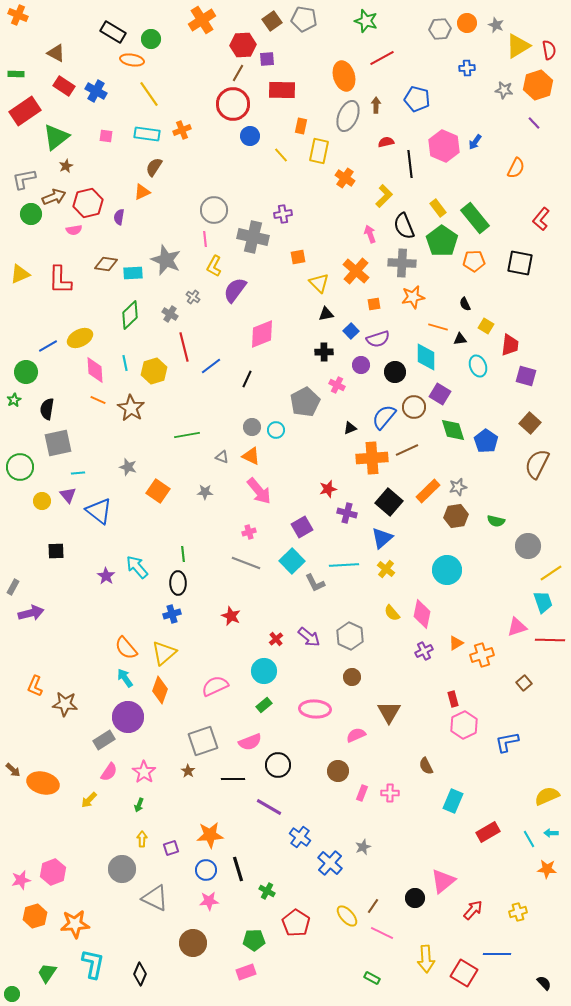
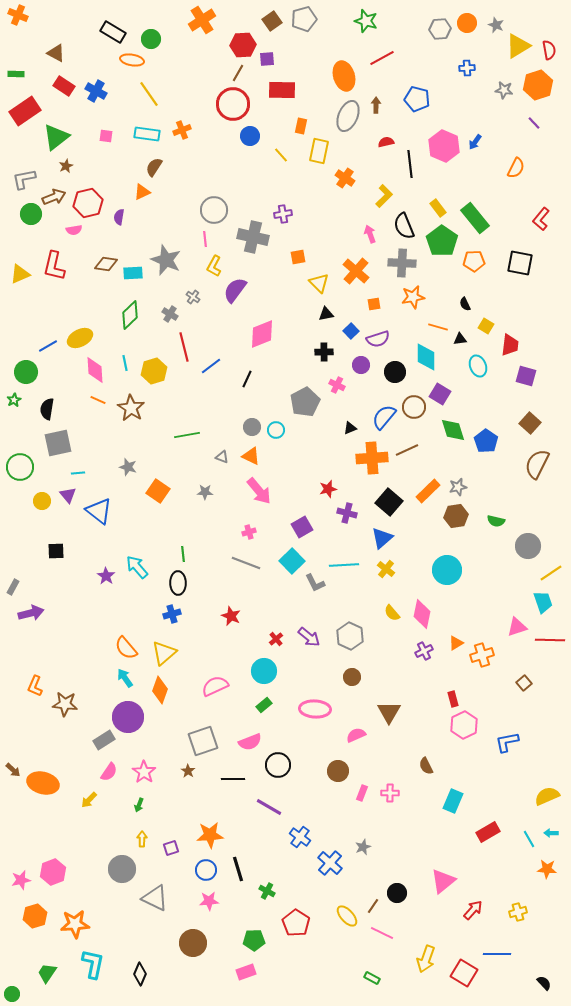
gray pentagon at (304, 19): rotated 25 degrees counterclockwise
red L-shape at (60, 280): moved 6 px left, 14 px up; rotated 12 degrees clockwise
black circle at (415, 898): moved 18 px left, 5 px up
yellow arrow at (426, 959): rotated 24 degrees clockwise
